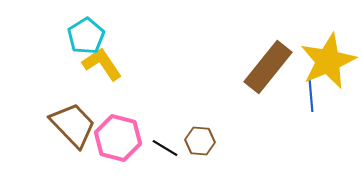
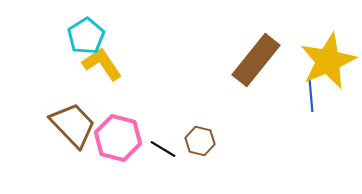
brown rectangle: moved 12 px left, 7 px up
brown hexagon: rotated 8 degrees clockwise
black line: moved 2 px left, 1 px down
